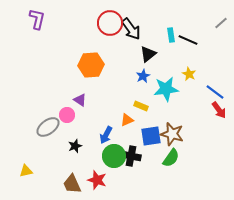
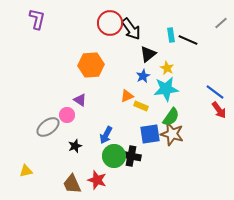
yellow star: moved 22 px left, 6 px up
orange triangle: moved 24 px up
blue square: moved 1 px left, 2 px up
green semicircle: moved 41 px up
